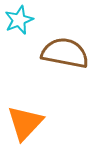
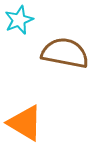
orange triangle: rotated 42 degrees counterclockwise
